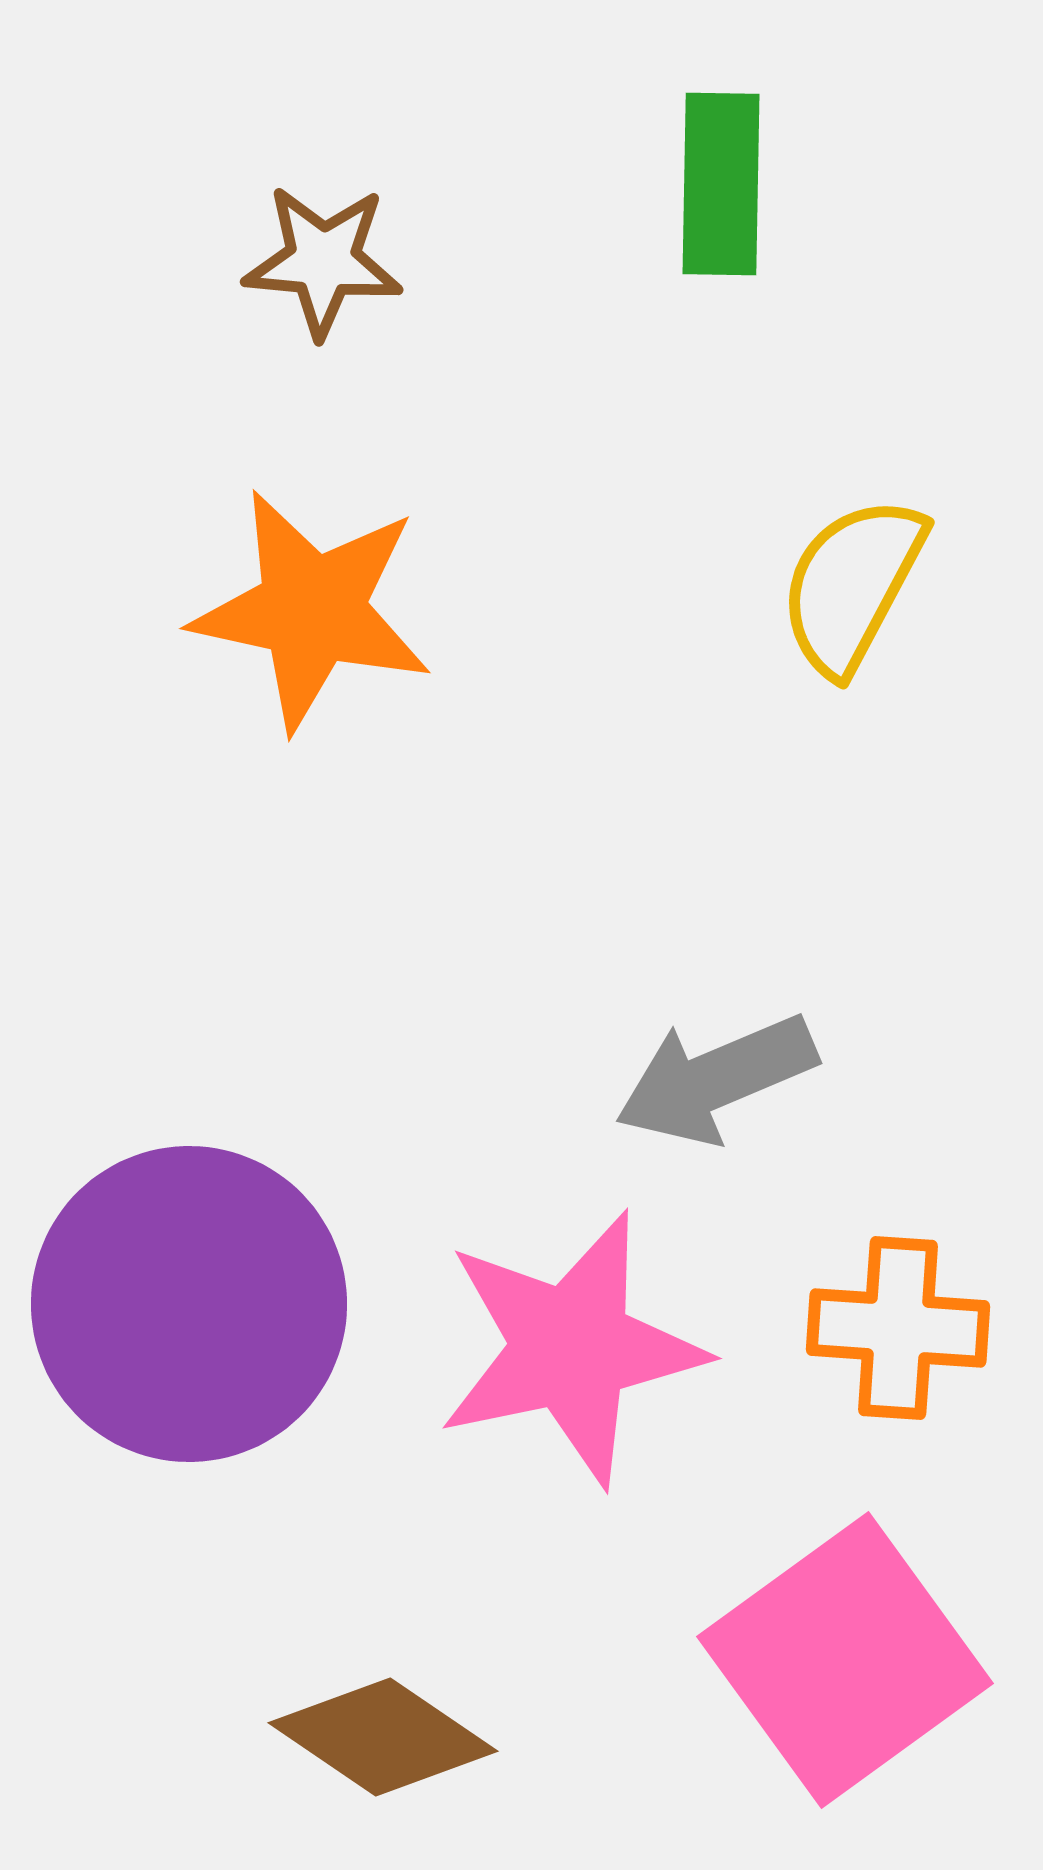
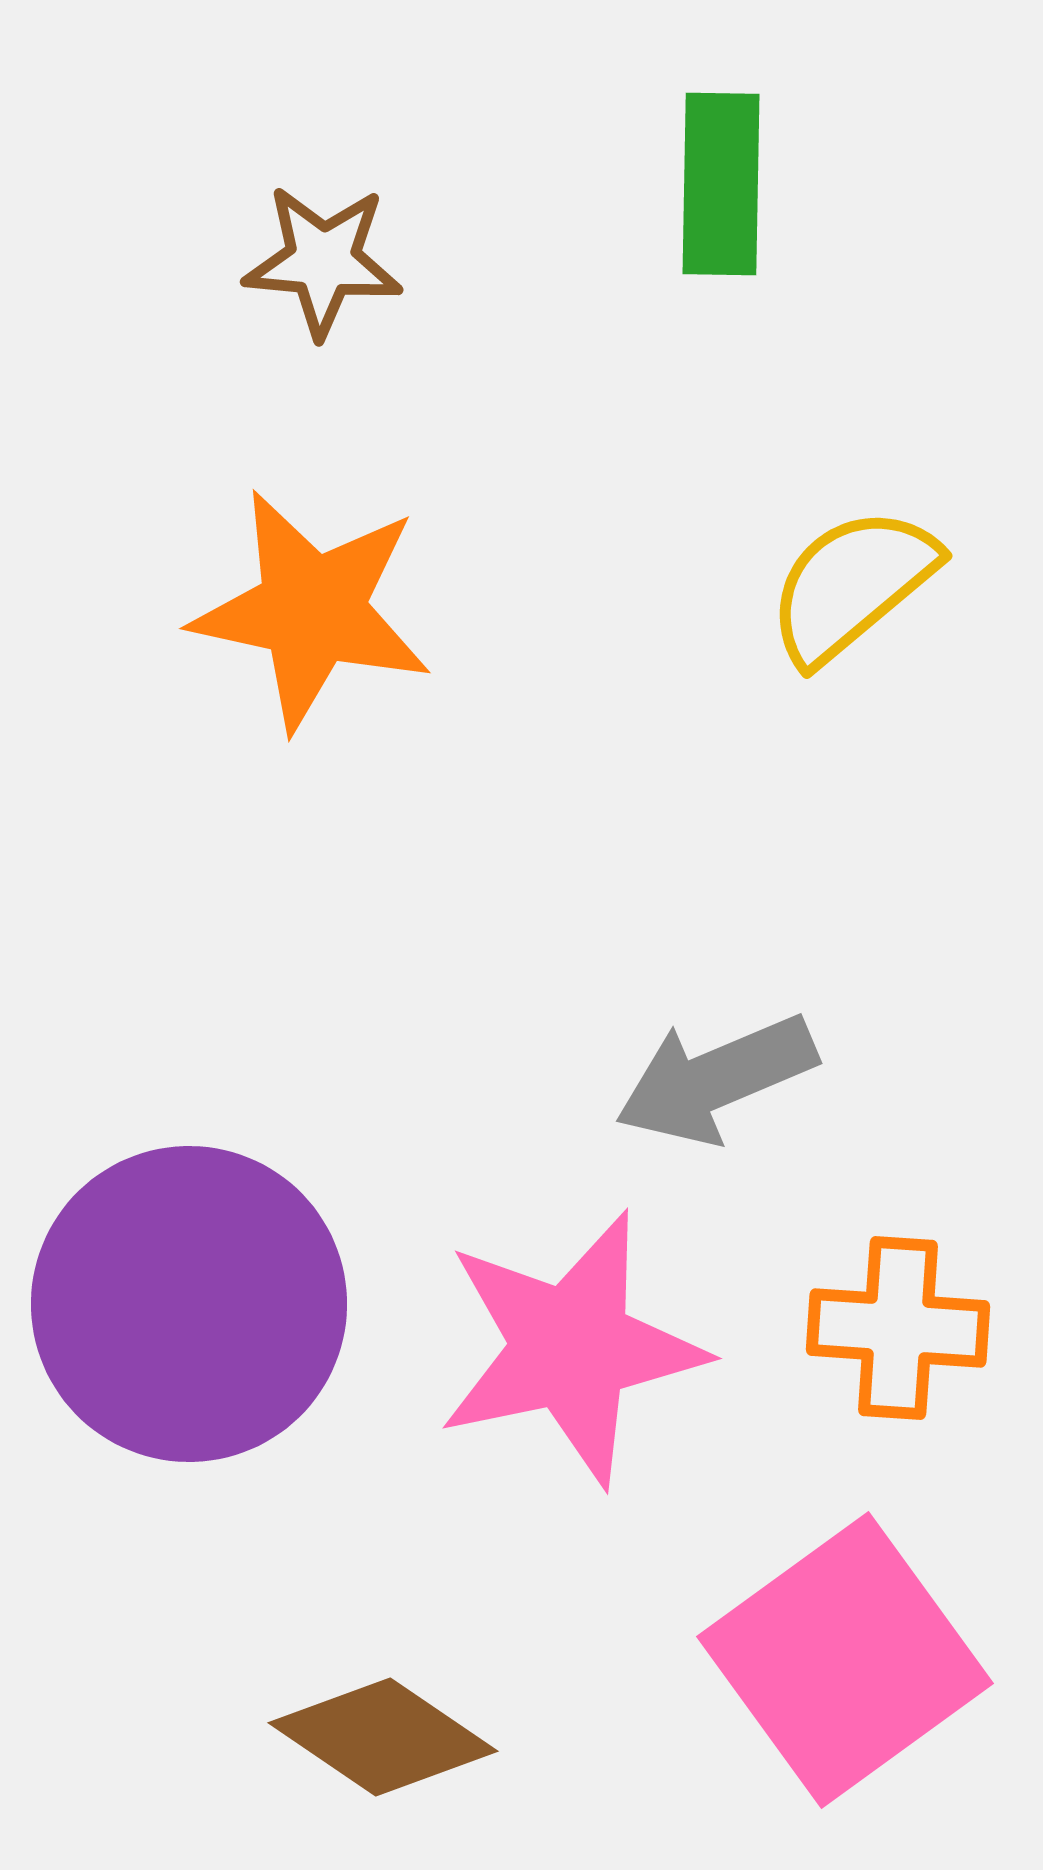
yellow semicircle: rotated 22 degrees clockwise
